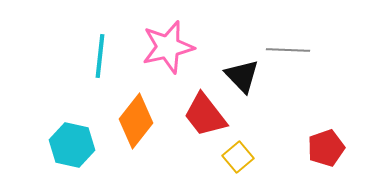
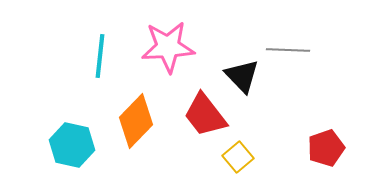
pink star: rotated 10 degrees clockwise
orange diamond: rotated 6 degrees clockwise
